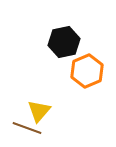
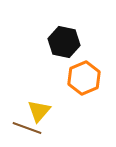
black hexagon: rotated 24 degrees clockwise
orange hexagon: moved 3 px left, 7 px down
